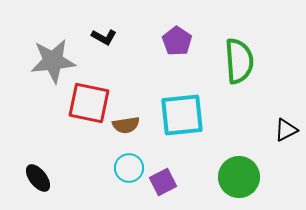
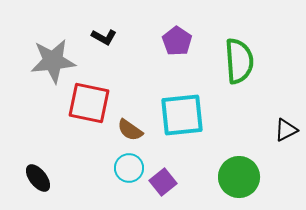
brown semicircle: moved 4 px right, 5 px down; rotated 44 degrees clockwise
purple square: rotated 12 degrees counterclockwise
